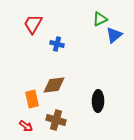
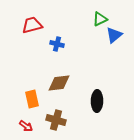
red trapezoid: moved 1 px left, 1 px down; rotated 45 degrees clockwise
brown diamond: moved 5 px right, 2 px up
black ellipse: moved 1 px left
